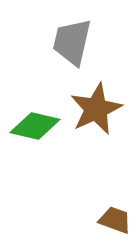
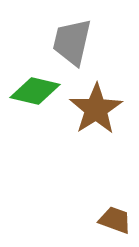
brown star: rotated 8 degrees counterclockwise
green diamond: moved 35 px up
